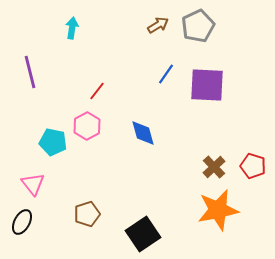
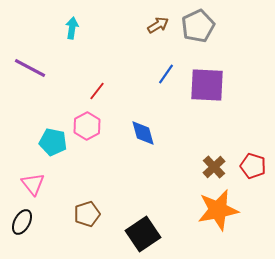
purple line: moved 4 px up; rotated 48 degrees counterclockwise
